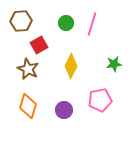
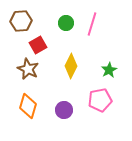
red square: moved 1 px left
green star: moved 5 px left, 6 px down; rotated 21 degrees counterclockwise
